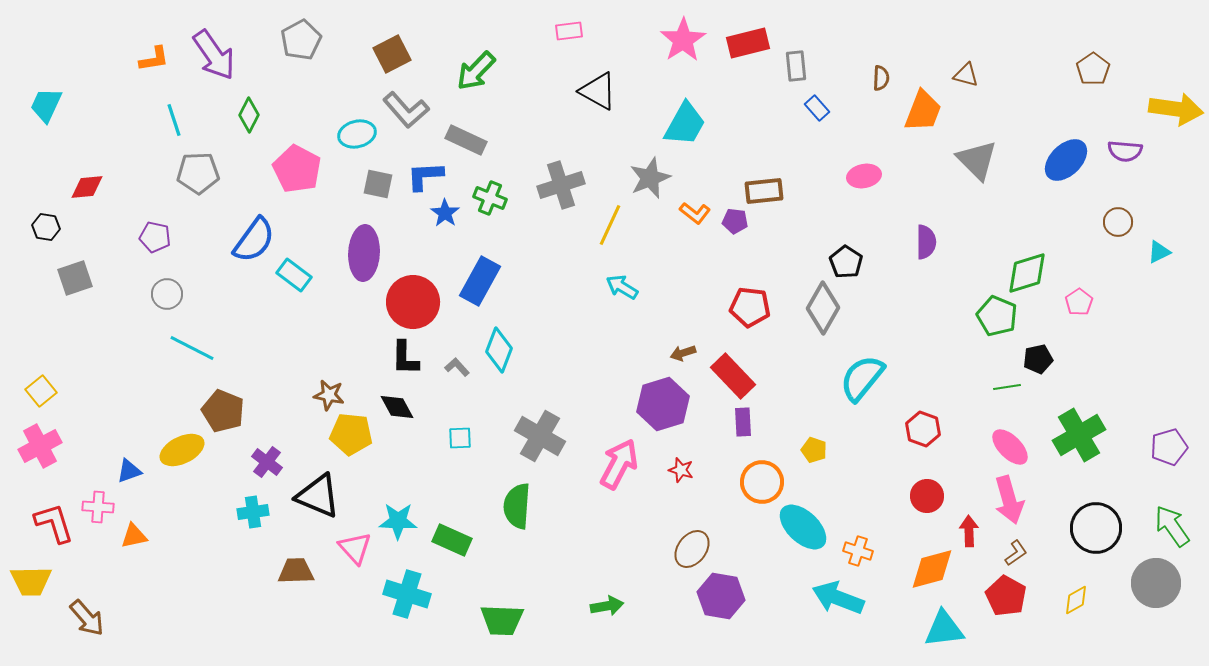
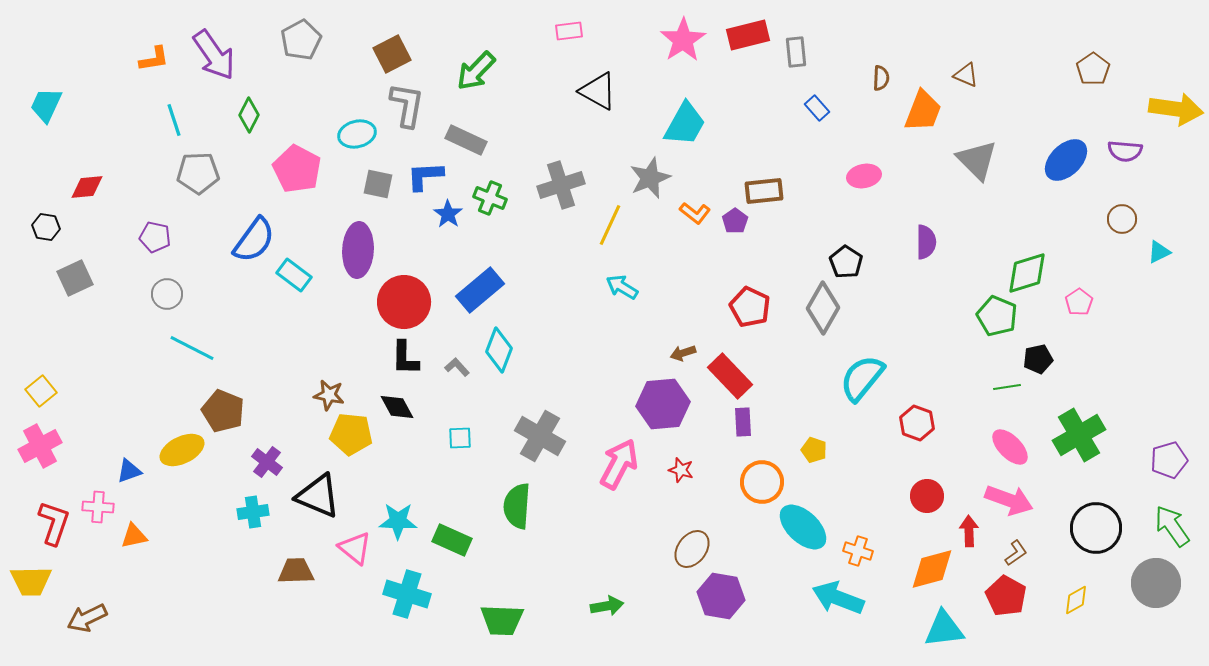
red rectangle at (748, 43): moved 8 px up
gray rectangle at (796, 66): moved 14 px up
brown triangle at (966, 75): rotated 8 degrees clockwise
gray L-shape at (406, 110): moved 1 px right, 5 px up; rotated 129 degrees counterclockwise
blue star at (445, 213): moved 3 px right, 1 px down
purple pentagon at (735, 221): rotated 30 degrees clockwise
brown circle at (1118, 222): moved 4 px right, 3 px up
purple ellipse at (364, 253): moved 6 px left, 3 px up
gray square at (75, 278): rotated 6 degrees counterclockwise
blue rectangle at (480, 281): moved 9 px down; rotated 21 degrees clockwise
red circle at (413, 302): moved 9 px left
red pentagon at (750, 307): rotated 18 degrees clockwise
red rectangle at (733, 376): moved 3 px left
purple hexagon at (663, 404): rotated 12 degrees clockwise
red hexagon at (923, 429): moved 6 px left, 6 px up
purple pentagon at (1169, 447): moved 13 px down
pink arrow at (1009, 500): rotated 54 degrees counterclockwise
red L-shape at (54, 523): rotated 36 degrees clockwise
pink triangle at (355, 548): rotated 9 degrees counterclockwise
brown arrow at (87, 618): rotated 105 degrees clockwise
